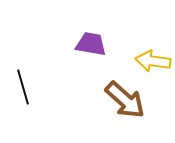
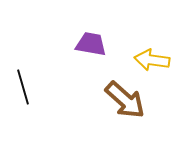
yellow arrow: moved 1 px left, 1 px up
